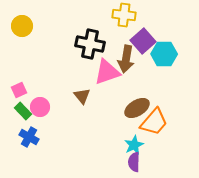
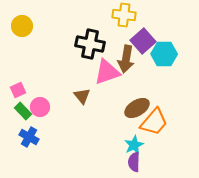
pink square: moved 1 px left
